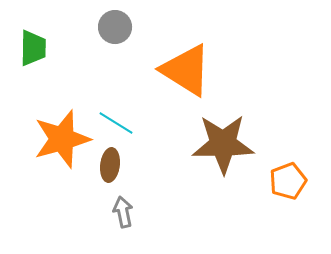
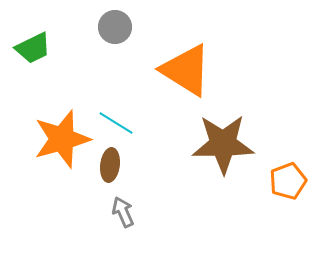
green trapezoid: rotated 63 degrees clockwise
gray arrow: rotated 12 degrees counterclockwise
